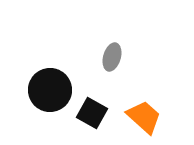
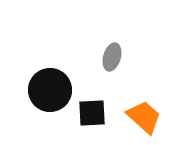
black square: rotated 32 degrees counterclockwise
